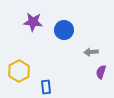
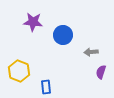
blue circle: moved 1 px left, 5 px down
yellow hexagon: rotated 10 degrees counterclockwise
